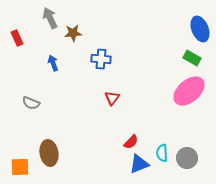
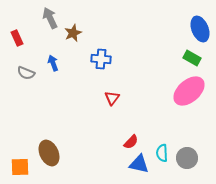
brown star: rotated 18 degrees counterclockwise
gray semicircle: moved 5 px left, 30 px up
brown ellipse: rotated 15 degrees counterclockwise
blue triangle: rotated 35 degrees clockwise
